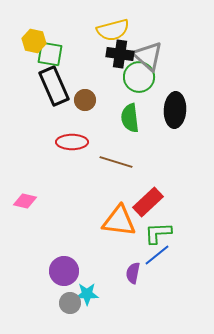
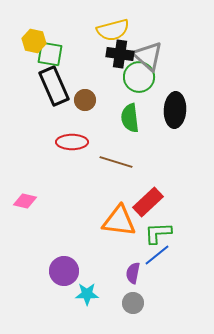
gray circle: moved 63 px right
